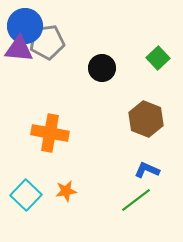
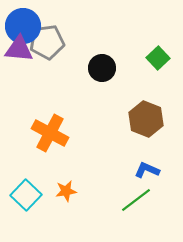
blue circle: moved 2 px left
orange cross: rotated 18 degrees clockwise
